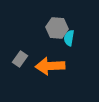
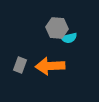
cyan semicircle: rotated 112 degrees counterclockwise
gray rectangle: moved 6 px down; rotated 14 degrees counterclockwise
